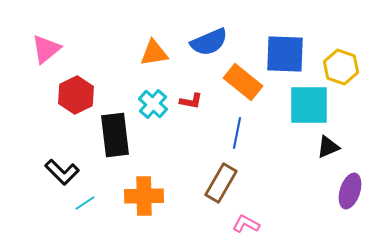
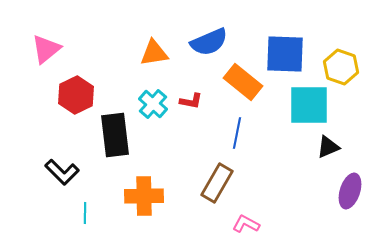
brown rectangle: moved 4 px left
cyan line: moved 10 px down; rotated 55 degrees counterclockwise
